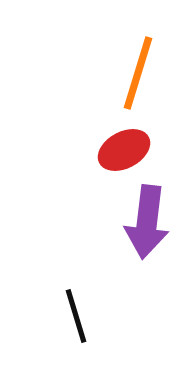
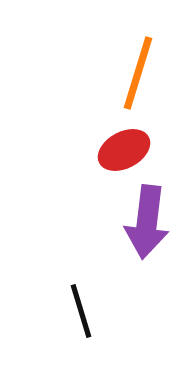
black line: moved 5 px right, 5 px up
